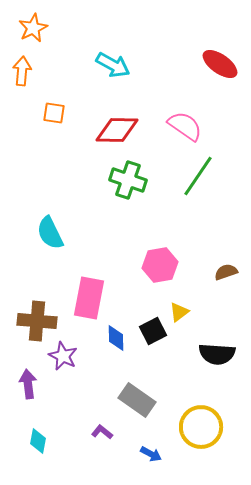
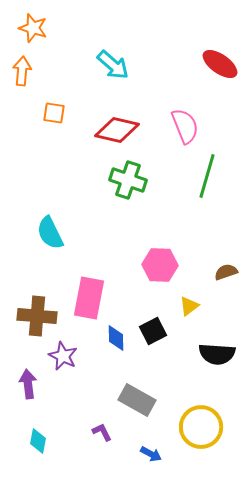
orange star: rotated 28 degrees counterclockwise
cyan arrow: rotated 12 degrees clockwise
pink semicircle: rotated 33 degrees clockwise
red diamond: rotated 12 degrees clockwise
green line: moved 9 px right; rotated 18 degrees counterclockwise
pink hexagon: rotated 12 degrees clockwise
yellow triangle: moved 10 px right, 6 px up
brown cross: moved 5 px up
gray rectangle: rotated 6 degrees counterclockwise
purple L-shape: rotated 25 degrees clockwise
